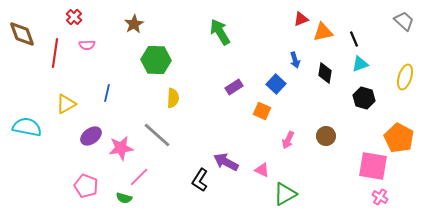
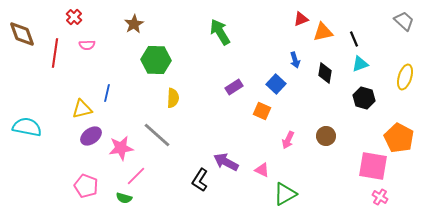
yellow triangle: moved 16 px right, 5 px down; rotated 15 degrees clockwise
pink line: moved 3 px left, 1 px up
